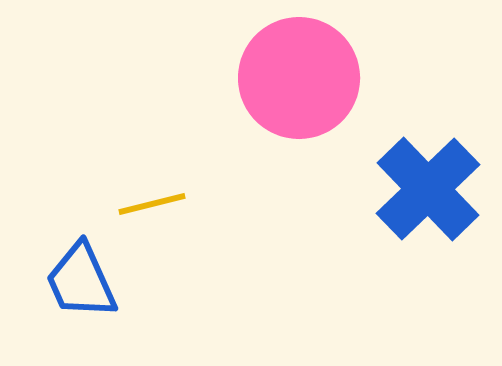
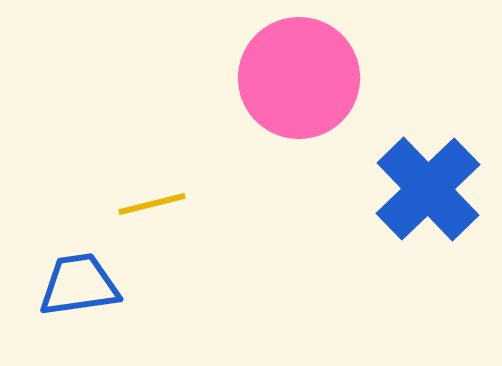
blue trapezoid: moved 2 px left, 4 px down; rotated 106 degrees clockwise
